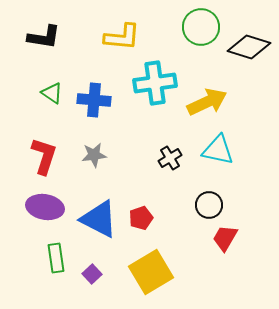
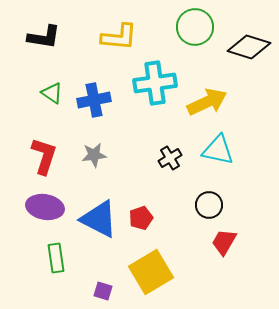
green circle: moved 6 px left
yellow L-shape: moved 3 px left
blue cross: rotated 16 degrees counterclockwise
red trapezoid: moved 1 px left, 4 px down
purple square: moved 11 px right, 17 px down; rotated 30 degrees counterclockwise
